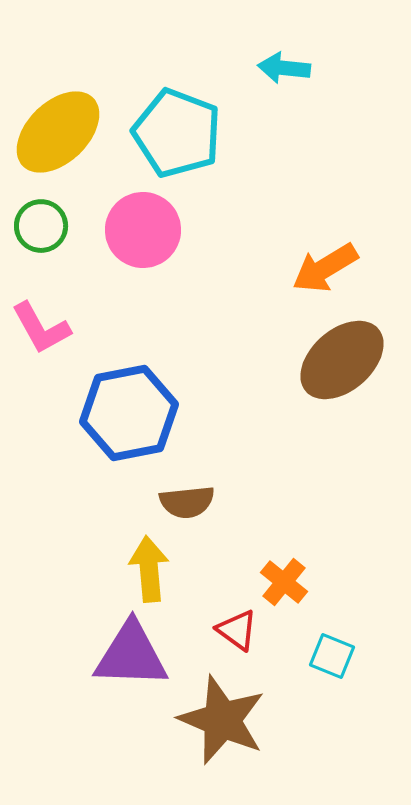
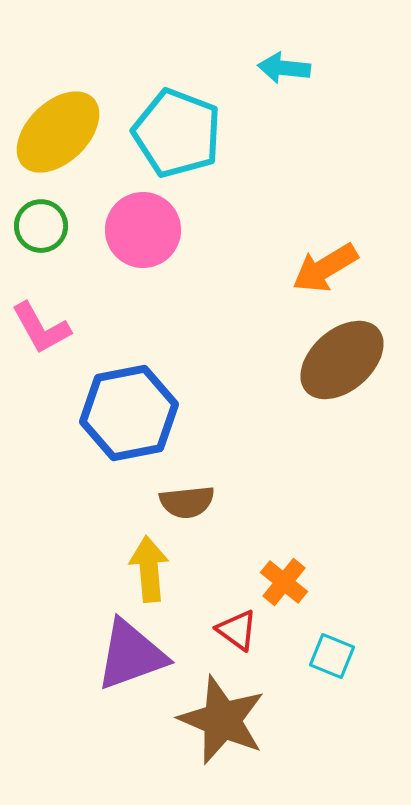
purple triangle: rotated 22 degrees counterclockwise
